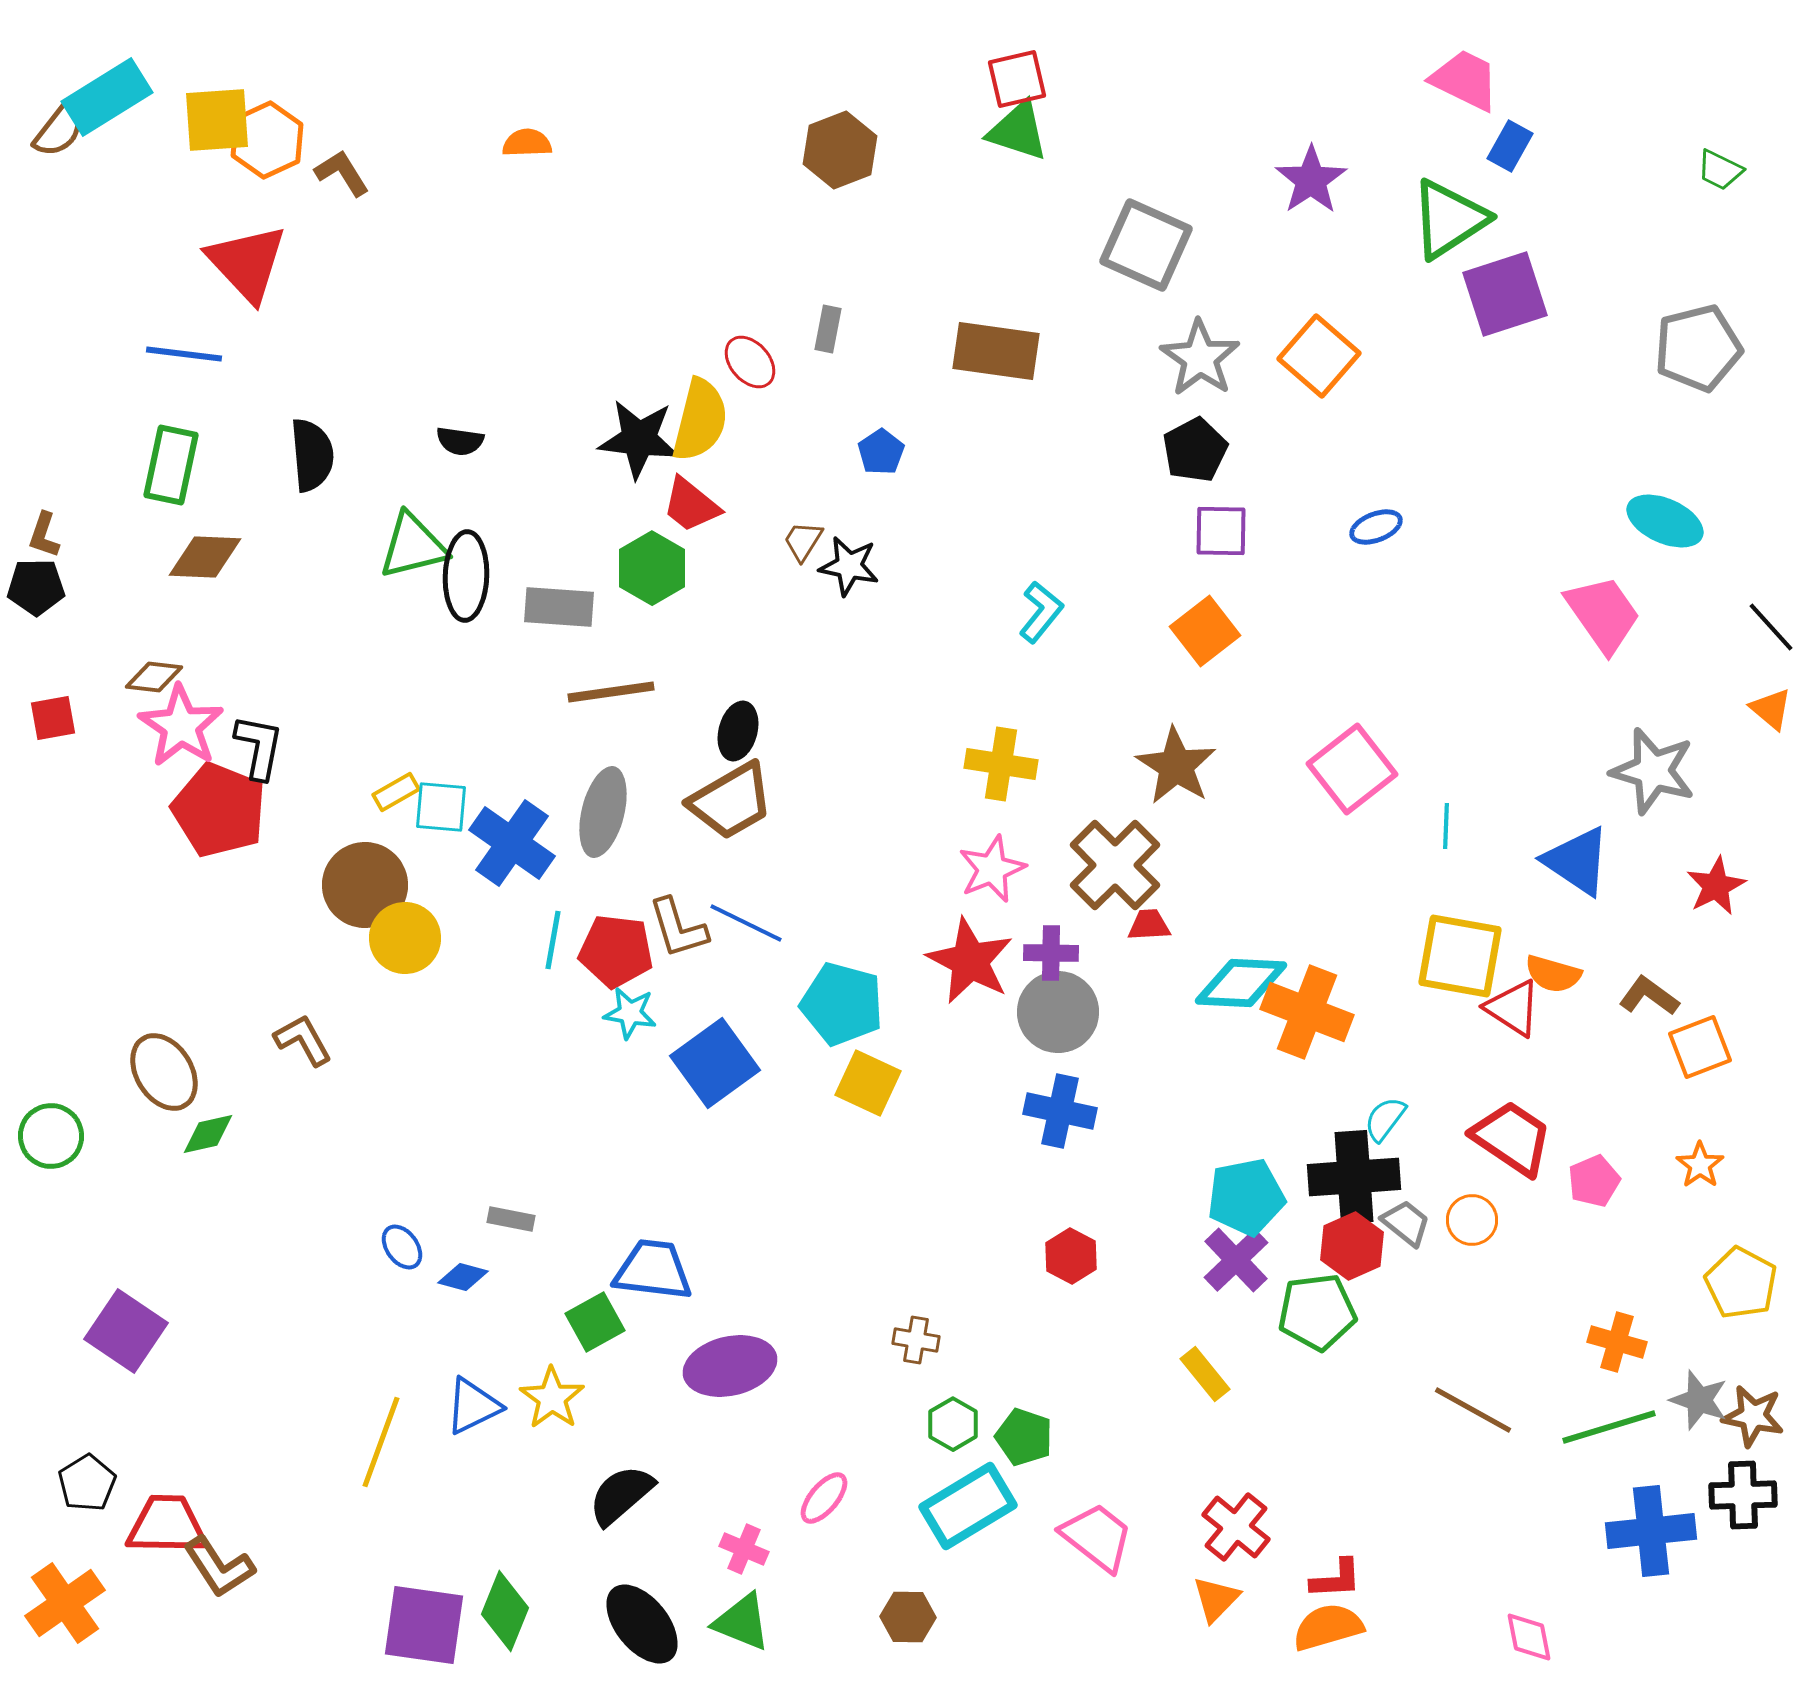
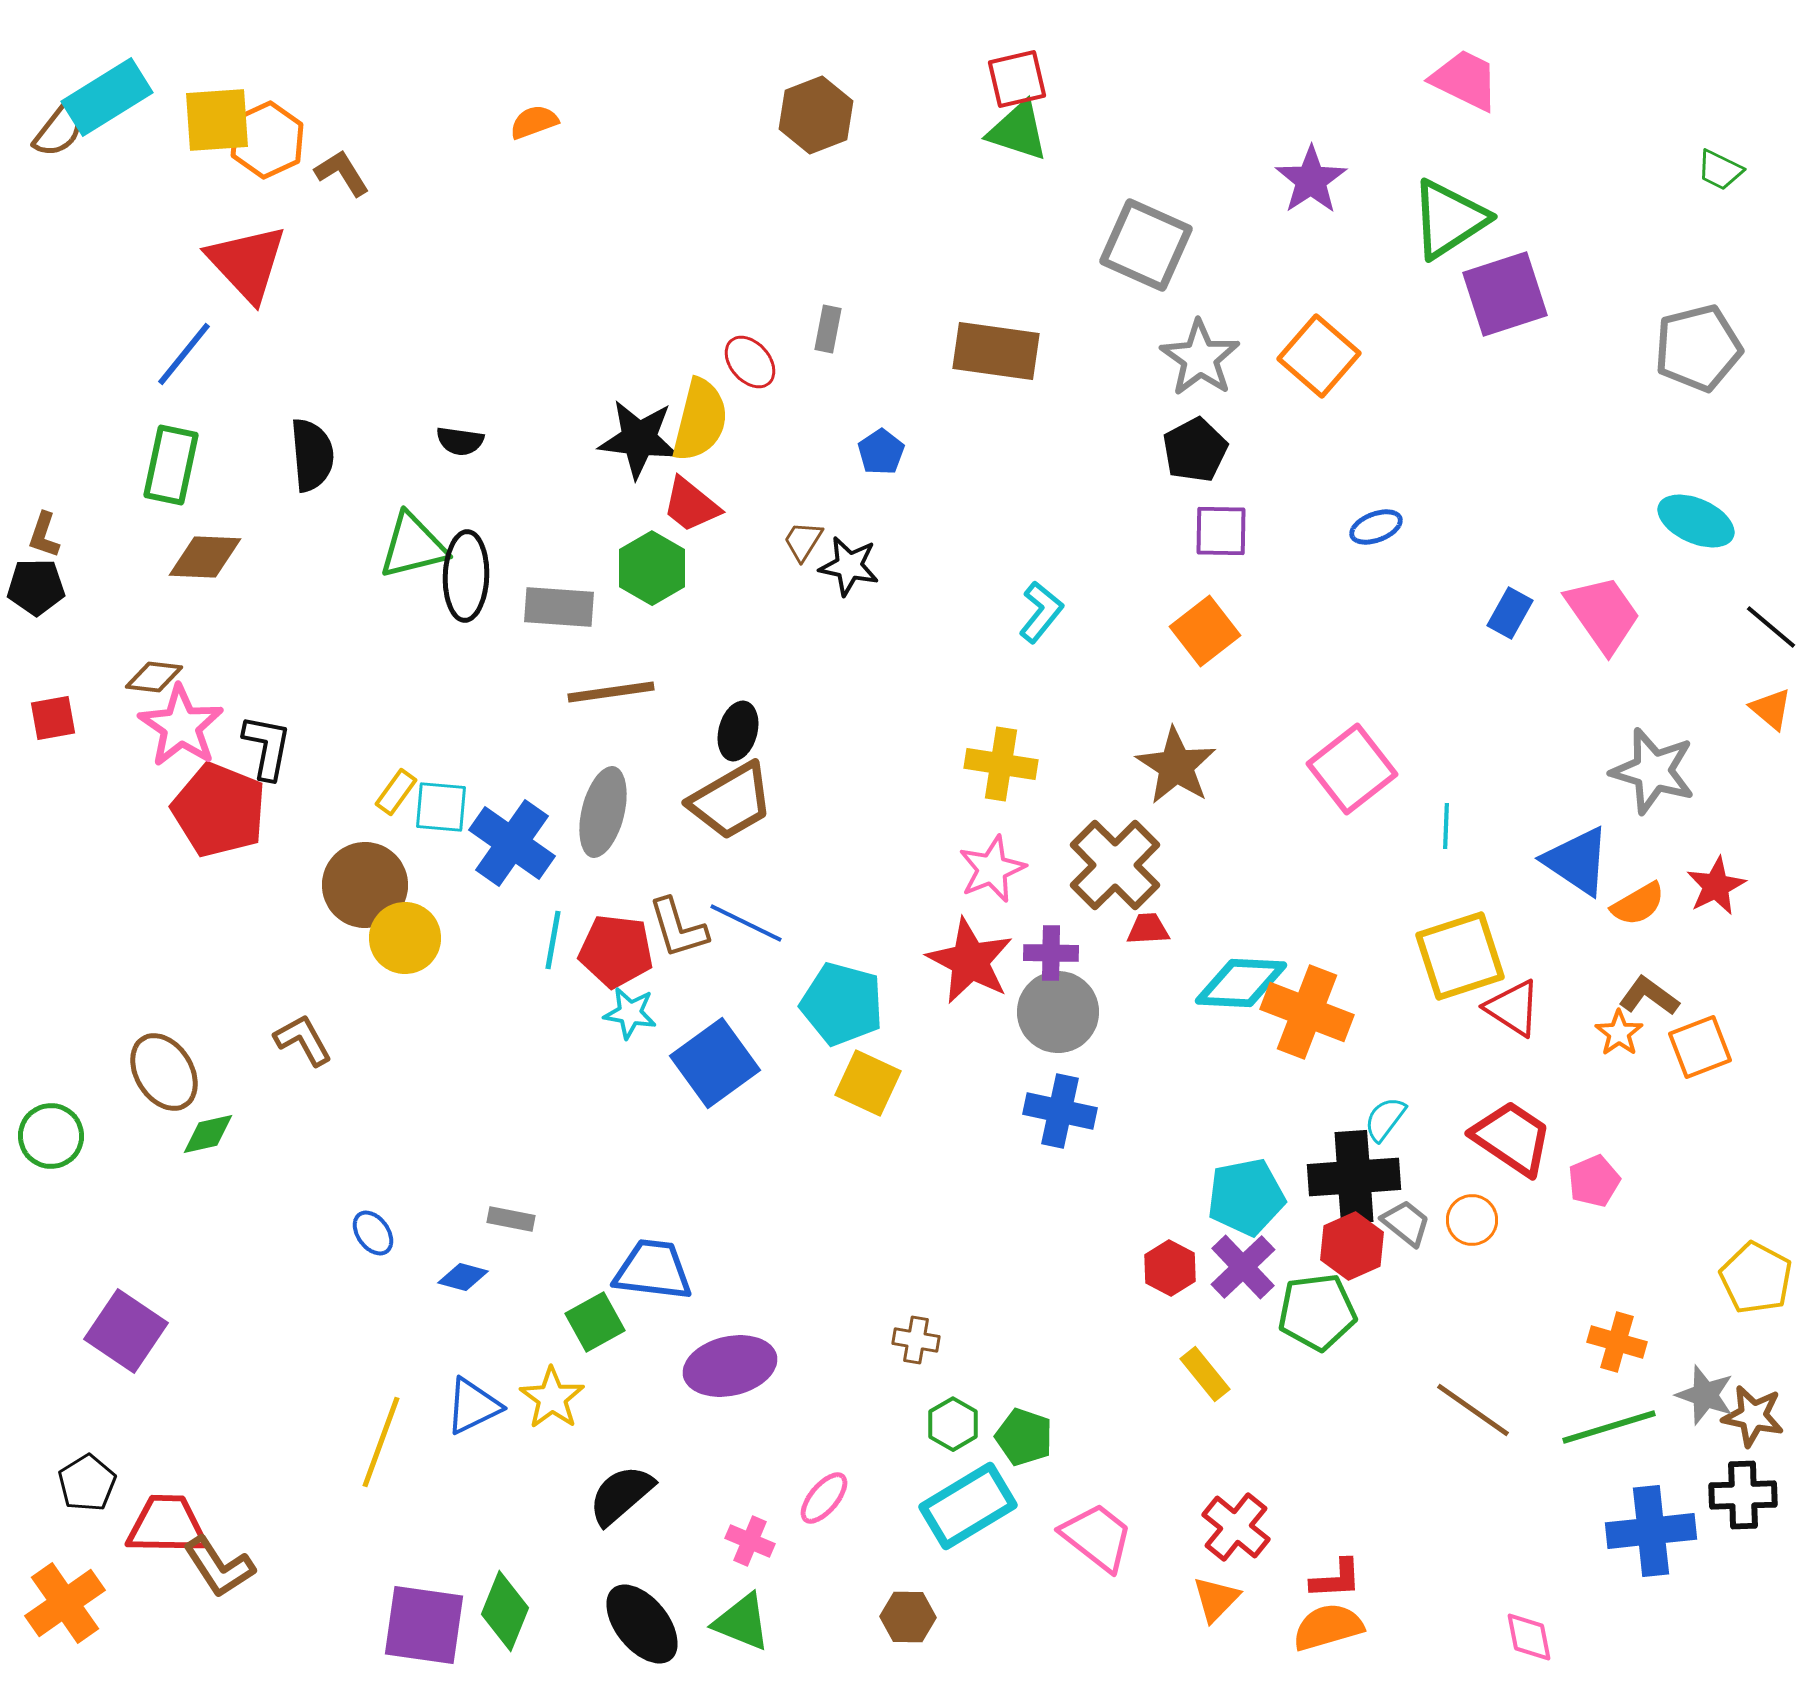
orange semicircle at (527, 143): moved 7 px right, 21 px up; rotated 18 degrees counterclockwise
blue rectangle at (1510, 146): moved 467 px down
brown hexagon at (840, 150): moved 24 px left, 35 px up
blue line at (184, 354): rotated 58 degrees counterclockwise
cyan ellipse at (1665, 521): moved 31 px right
black line at (1771, 627): rotated 8 degrees counterclockwise
black L-shape at (259, 747): moved 8 px right
yellow rectangle at (396, 792): rotated 24 degrees counterclockwise
red trapezoid at (1149, 925): moved 1 px left, 4 px down
yellow square at (1460, 956): rotated 28 degrees counterclockwise
orange semicircle at (1553, 974): moved 85 px right, 70 px up; rotated 46 degrees counterclockwise
orange star at (1700, 1165): moved 81 px left, 132 px up
blue ellipse at (402, 1247): moved 29 px left, 14 px up
red hexagon at (1071, 1256): moved 99 px right, 12 px down
purple cross at (1236, 1260): moved 7 px right, 7 px down
yellow pentagon at (1741, 1283): moved 15 px right, 5 px up
gray star at (1699, 1400): moved 6 px right, 5 px up
brown line at (1473, 1410): rotated 6 degrees clockwise
pink cross at (744, 1549): moved 6 px right, 8 px up
